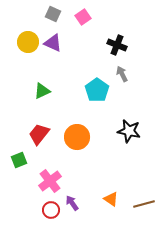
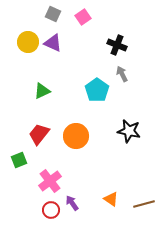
orange circle: moved 1 px left, 1 px up
